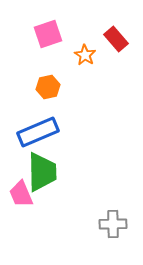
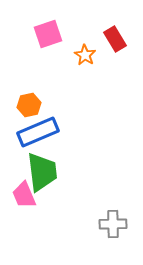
red rectangle: moved 1 px left; rotated 10 degrees clockwise
orange hexagon: moved 19 px left, 18 px down
green trapezoid: rotated 6 degrees counterclockwise
pink trapezoid: moved 3 px right, 1 px down
